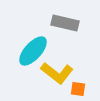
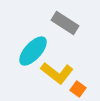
gray rectangle: rotated 20 degrees clockwise
orange square: rotated 28 degrees clockwise
